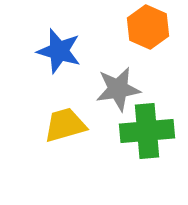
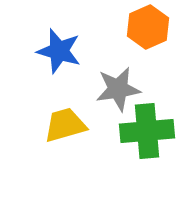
orange hexagon: rotated 12 degrees clockwise
